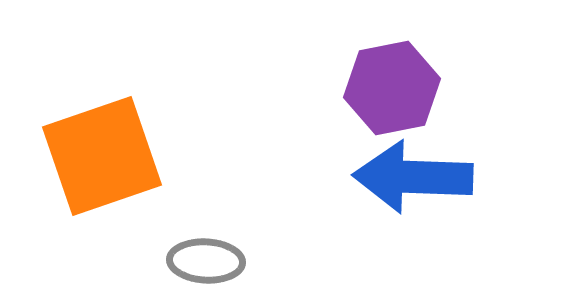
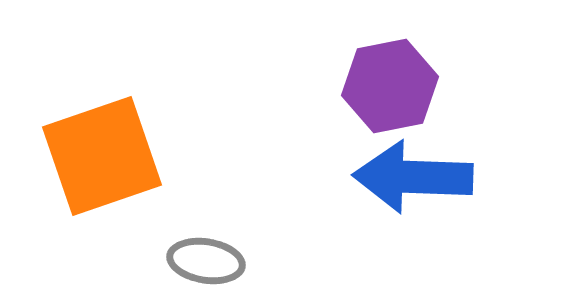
purple hexagon: moved 2 px left, 2 px up
gray ellipse: rotated 6 degrees clockwise
